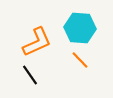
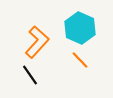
cyan hexagon: rotated 20 degrees clockwise
orange L-shape: rotated 24 degrees counterclockwise
